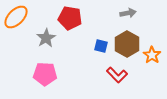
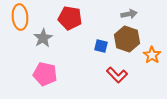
gray arrow: moved 1 px right, 1 px down
orange ellipse: moved 4 px right; rotated 50 degrees counterclockwise
gray star: moved 3 px left
brown hexagon: moved 5 px up; rotated 10 degrees counterclockwise
pink pentagon: rotated 10 degrees clockwise
